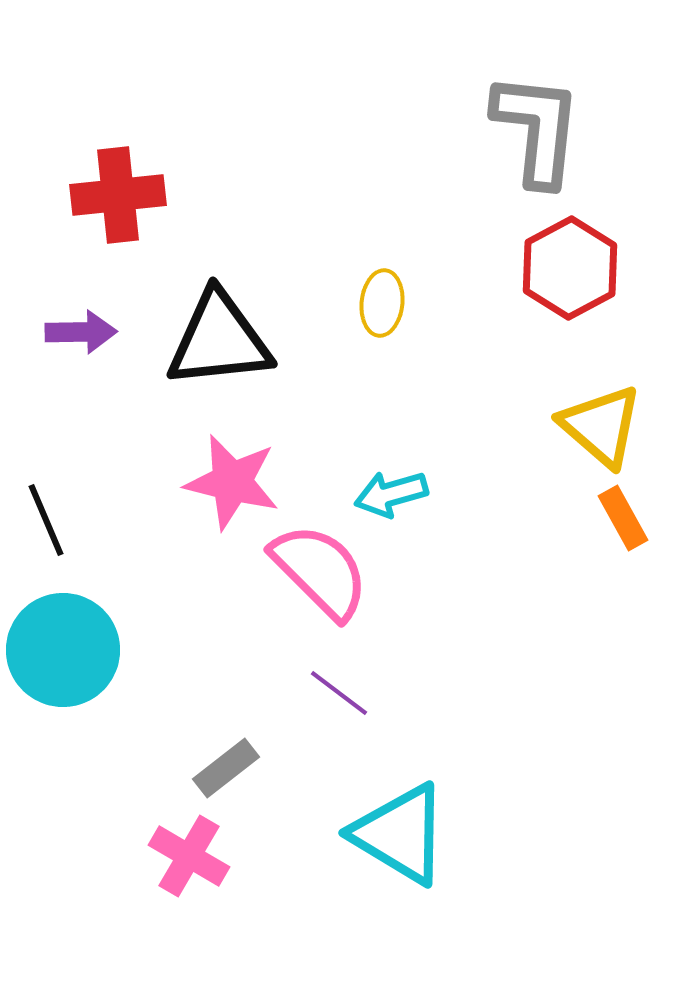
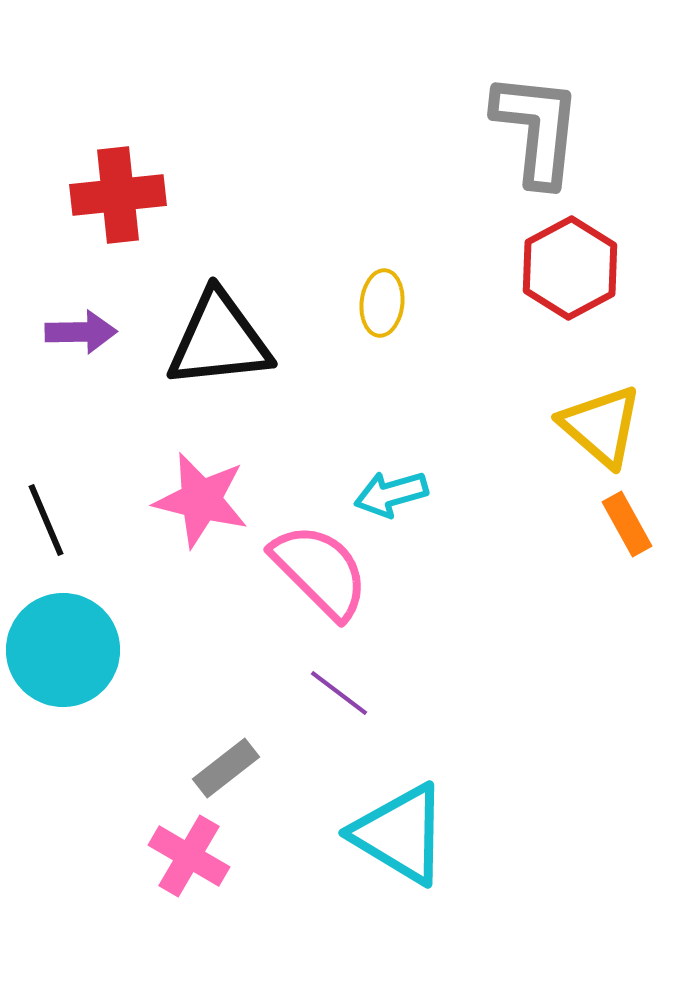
pink star: moved 31 px left, 18 px down
orange rectangle: moved 4 px right, 6 px down
